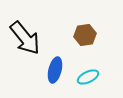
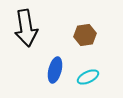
black arrow: moved 1 px right, 10 px up; rotated 30 degrees clockwise
